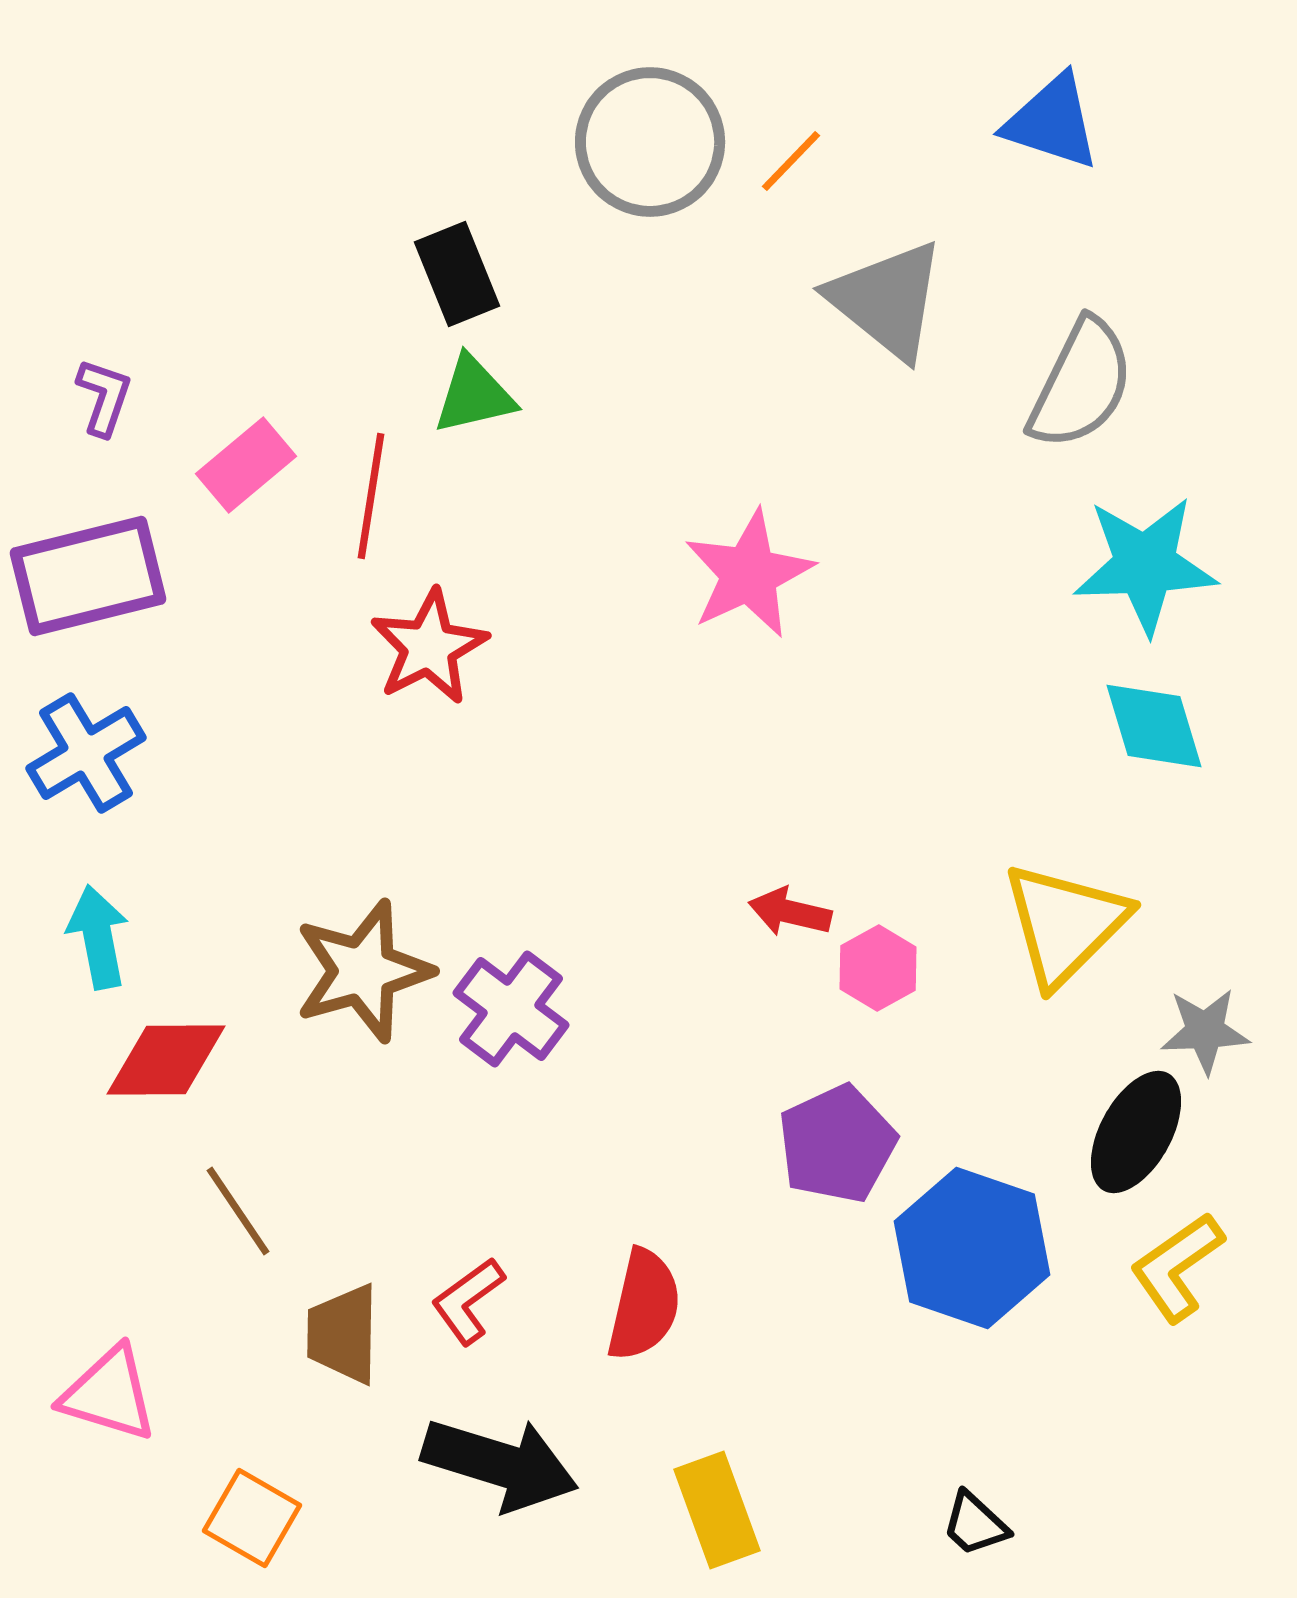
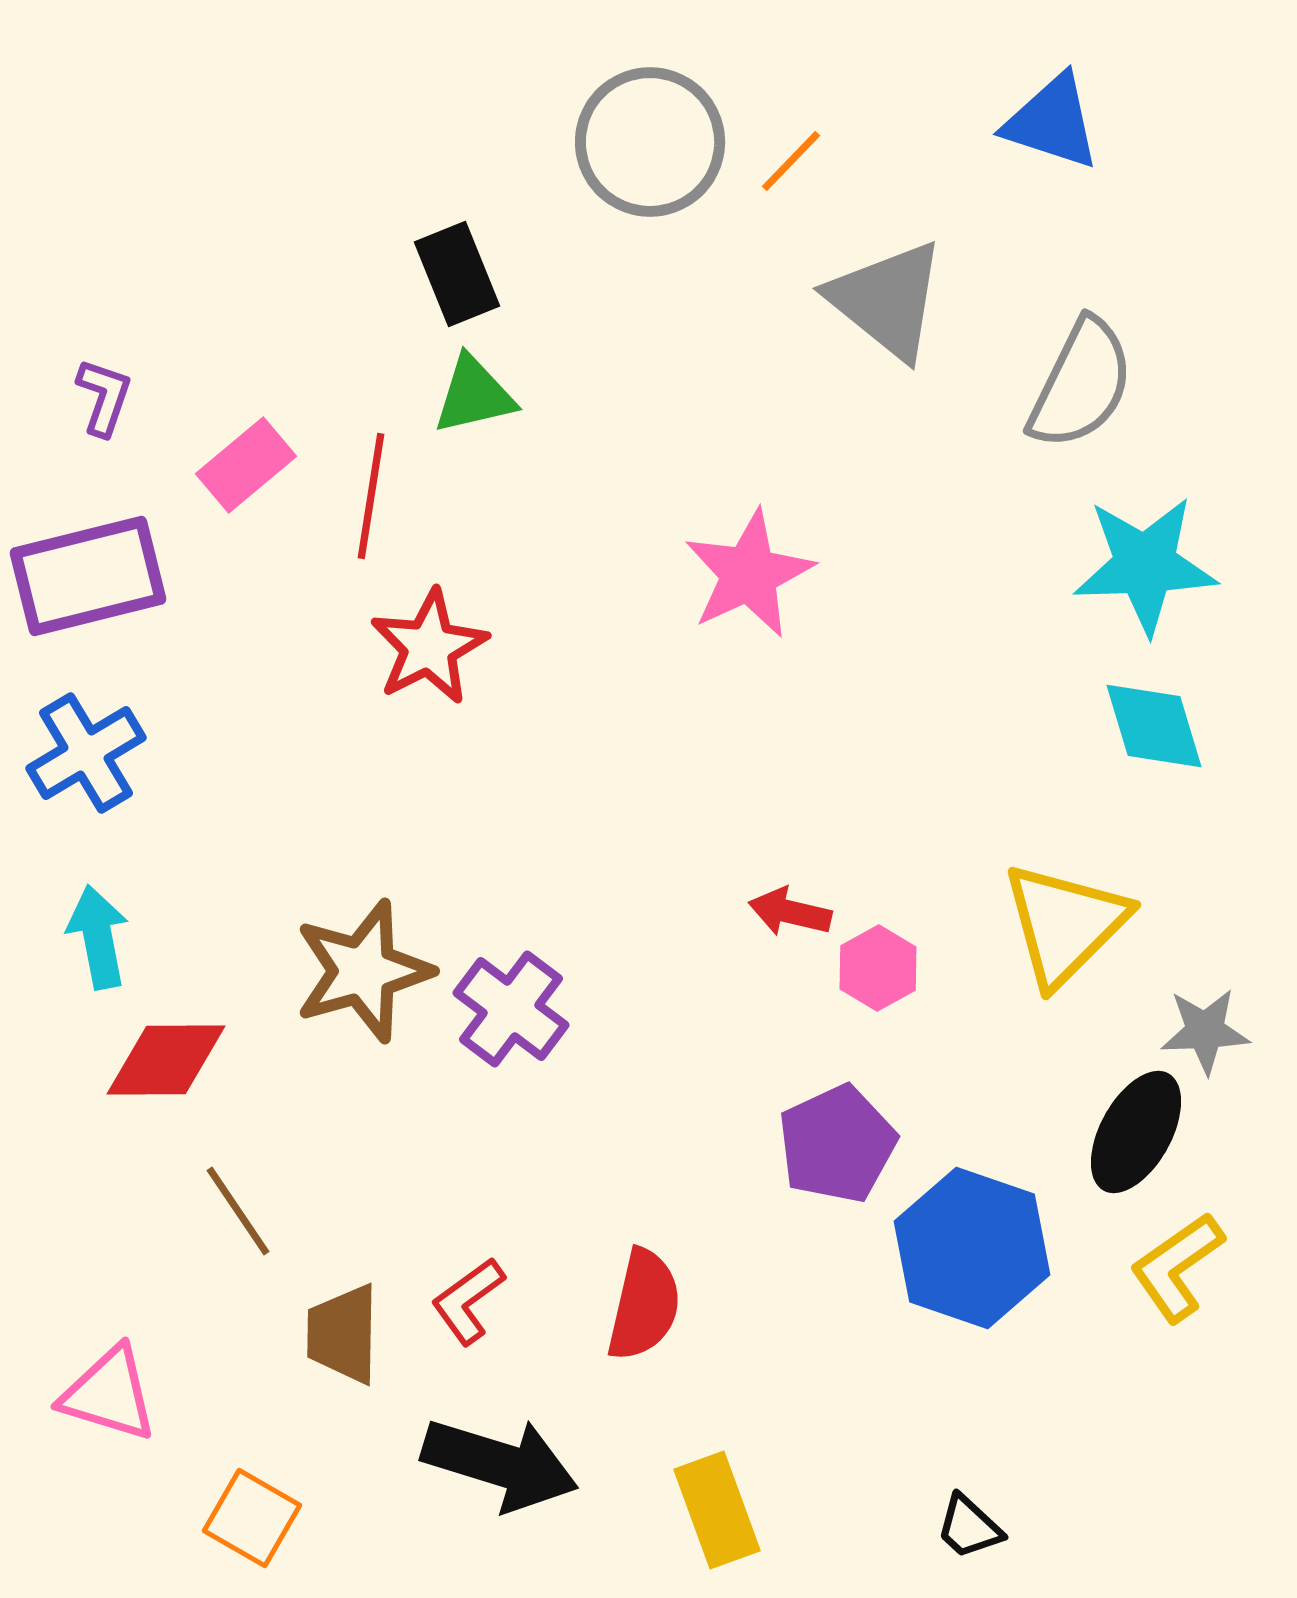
black trapezoid: moved 6 px left, 3 px down
